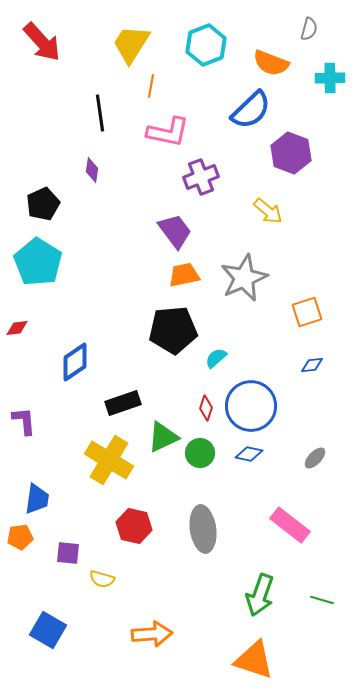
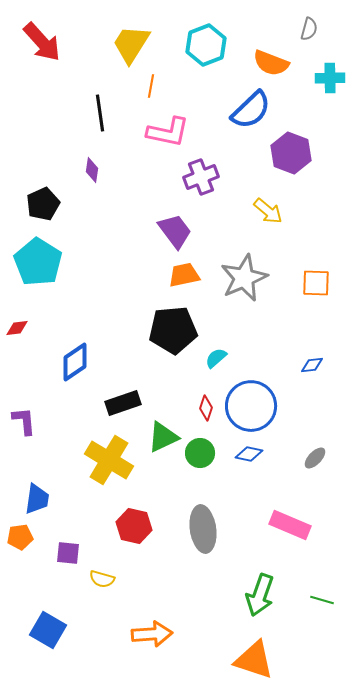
orange square at (307, 312): moved 9 px right, 29 px up; rotated 20 degrees clockwise
pink rectangle at (290, 525): rotated 15 degrees counterclockwise
